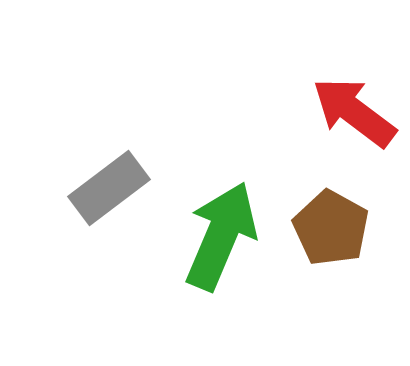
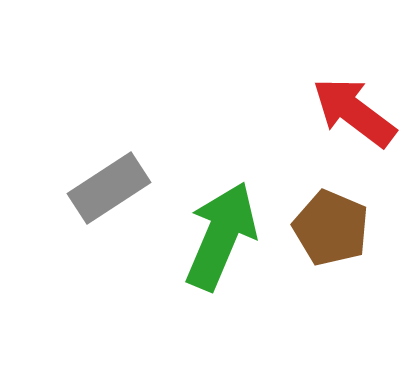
gray rectangle: rotated 4 degrees clockwise
brown pentagon: rotated 6 degrees counterclockwise
